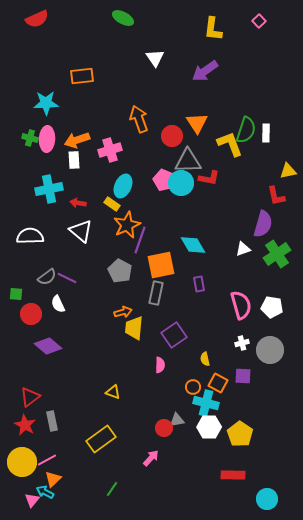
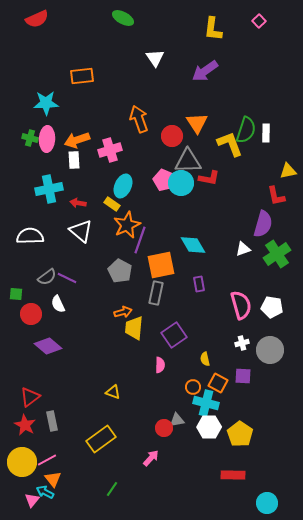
orange triangle at (53, 479): rotated 24 degrees counterclockwise
cyan circle at (267, 499): moved 4 px down
